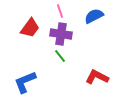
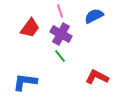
purple cross: rotated 20 degrees clockwise
blue L-shape: rotated 30 degrees clockwise
